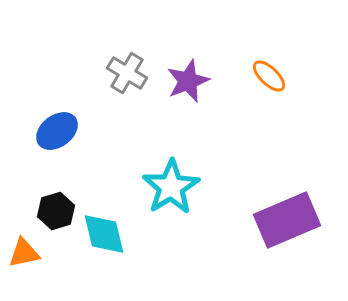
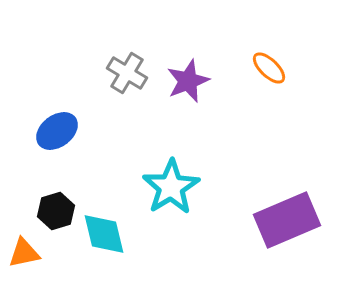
orange ellipse: moved 8 px up
